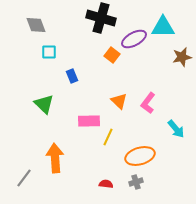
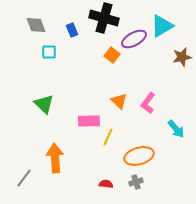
black cross: moved 3 px right
cyan triangle: moved 1 px left, 1 px up; rotated 30 degrees counterclockwise
blue rectangle: moved 46 px up
orange ellipse: moved 1 px left
